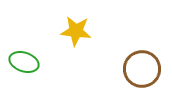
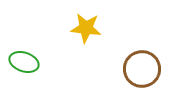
yellow star: moved 10 px right, 3 px up
